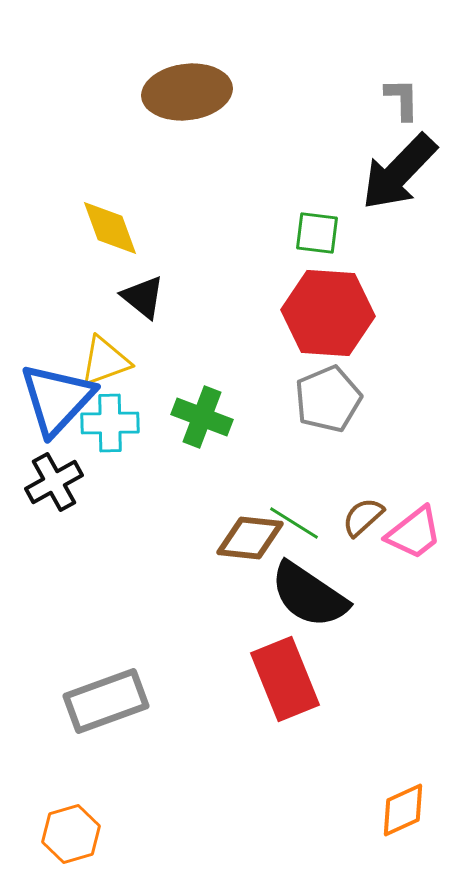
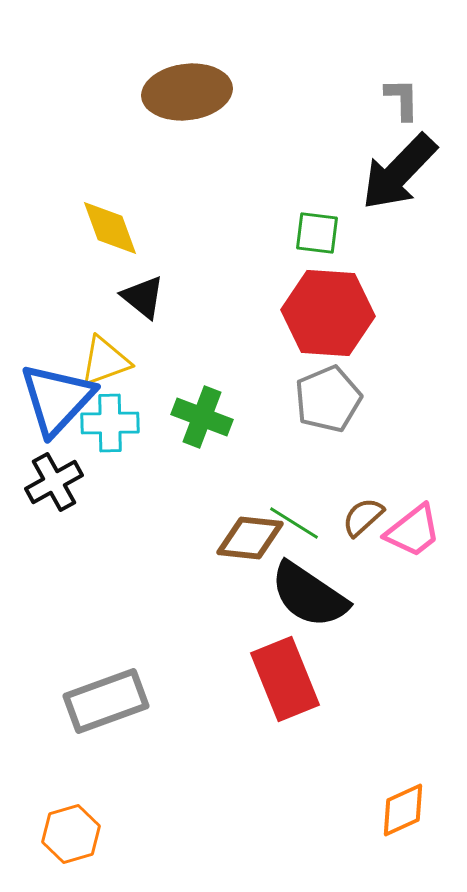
pink trapezoid: moved 1 px left, 2 px up
